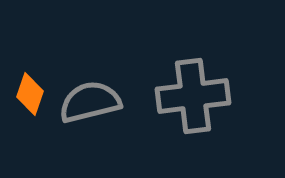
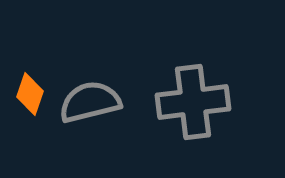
gray cross: moved 6 px down
